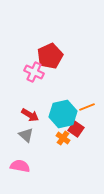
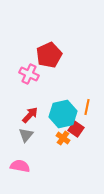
red pentagon: moved 1 px left, 1 px up
pink cross: moved 5 px left, 2 px down
orange line: rotated 56 degrees counterclockwise
red arrow: rotated 78 degrees counterclockwise
gray triangle: rotated 28 degrees clockwise
